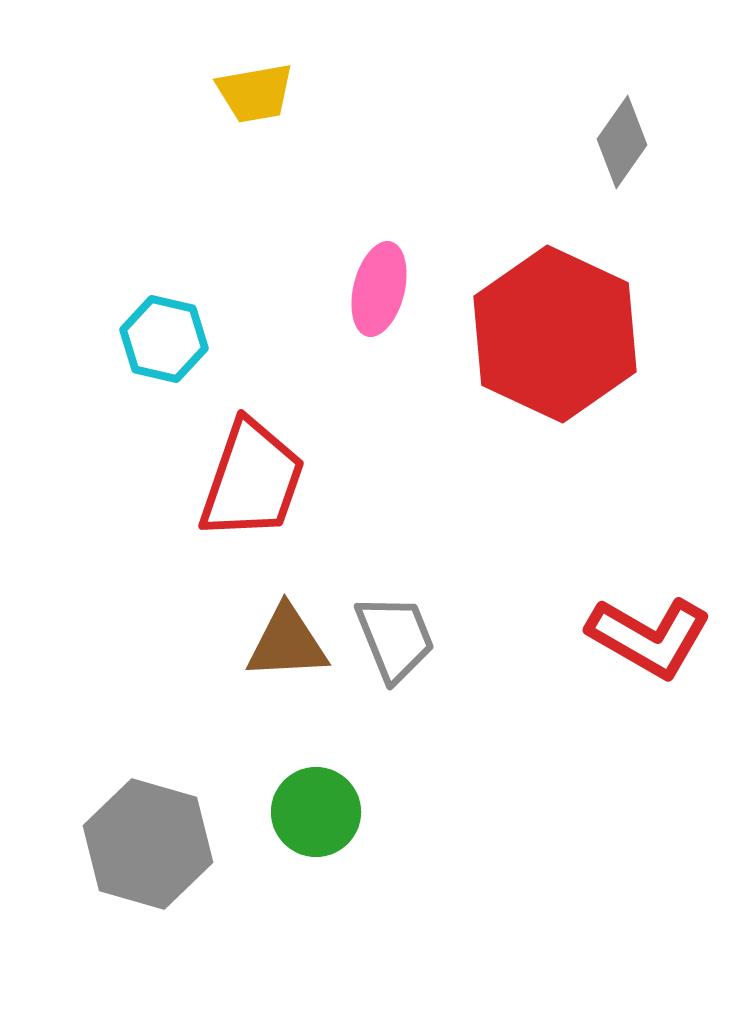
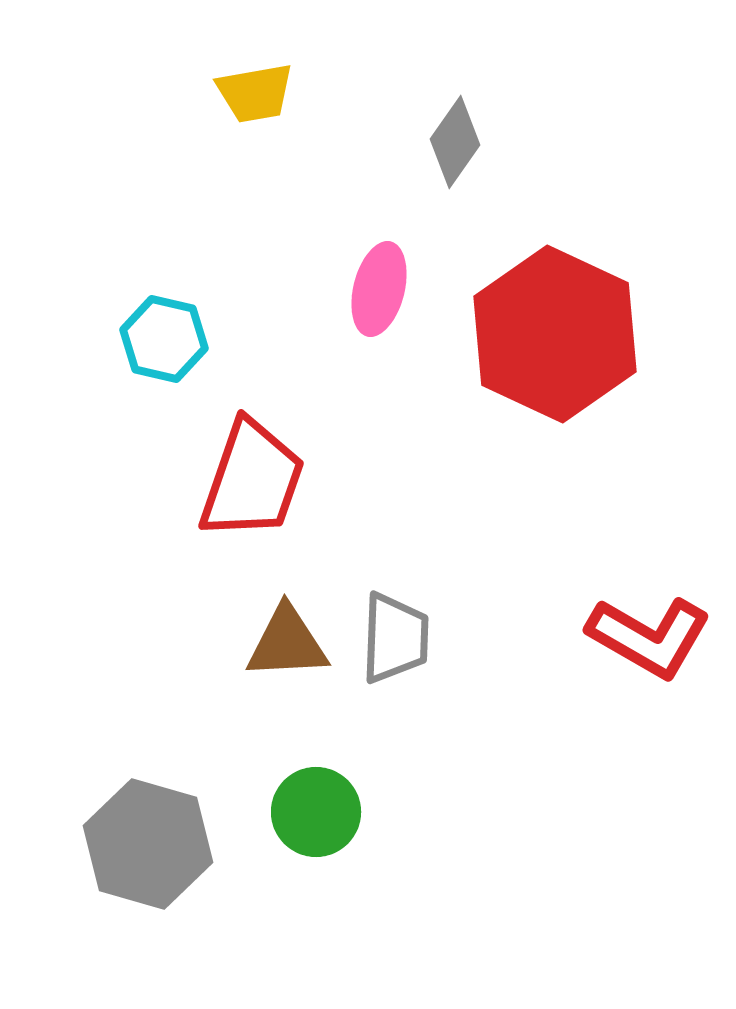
gray diamond: moved 167 px left
gray trapezoid: rotated 24 degrees clockwise
